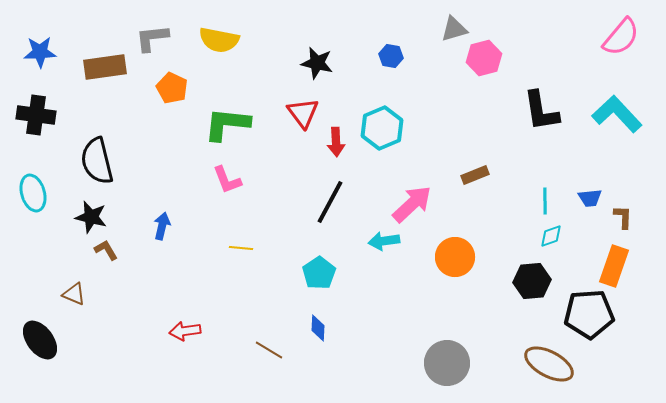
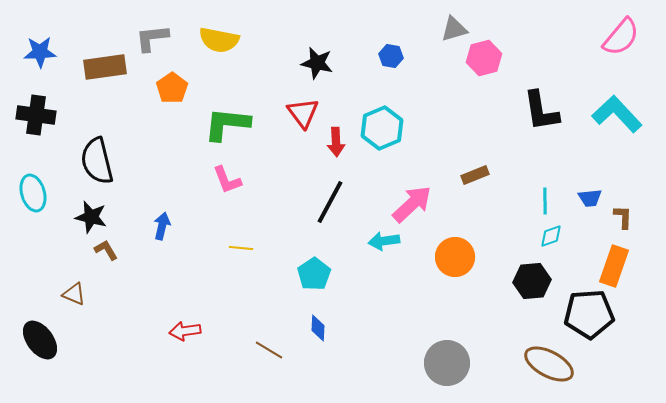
orange pentagon at (172, 88): rotated 12 degrees clockwise
cyan pentagon at (319, 273): moved 5 px left, 1 px down
